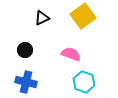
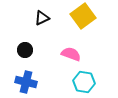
cyan hexagon: rotated 10 degrees counterclockwise
